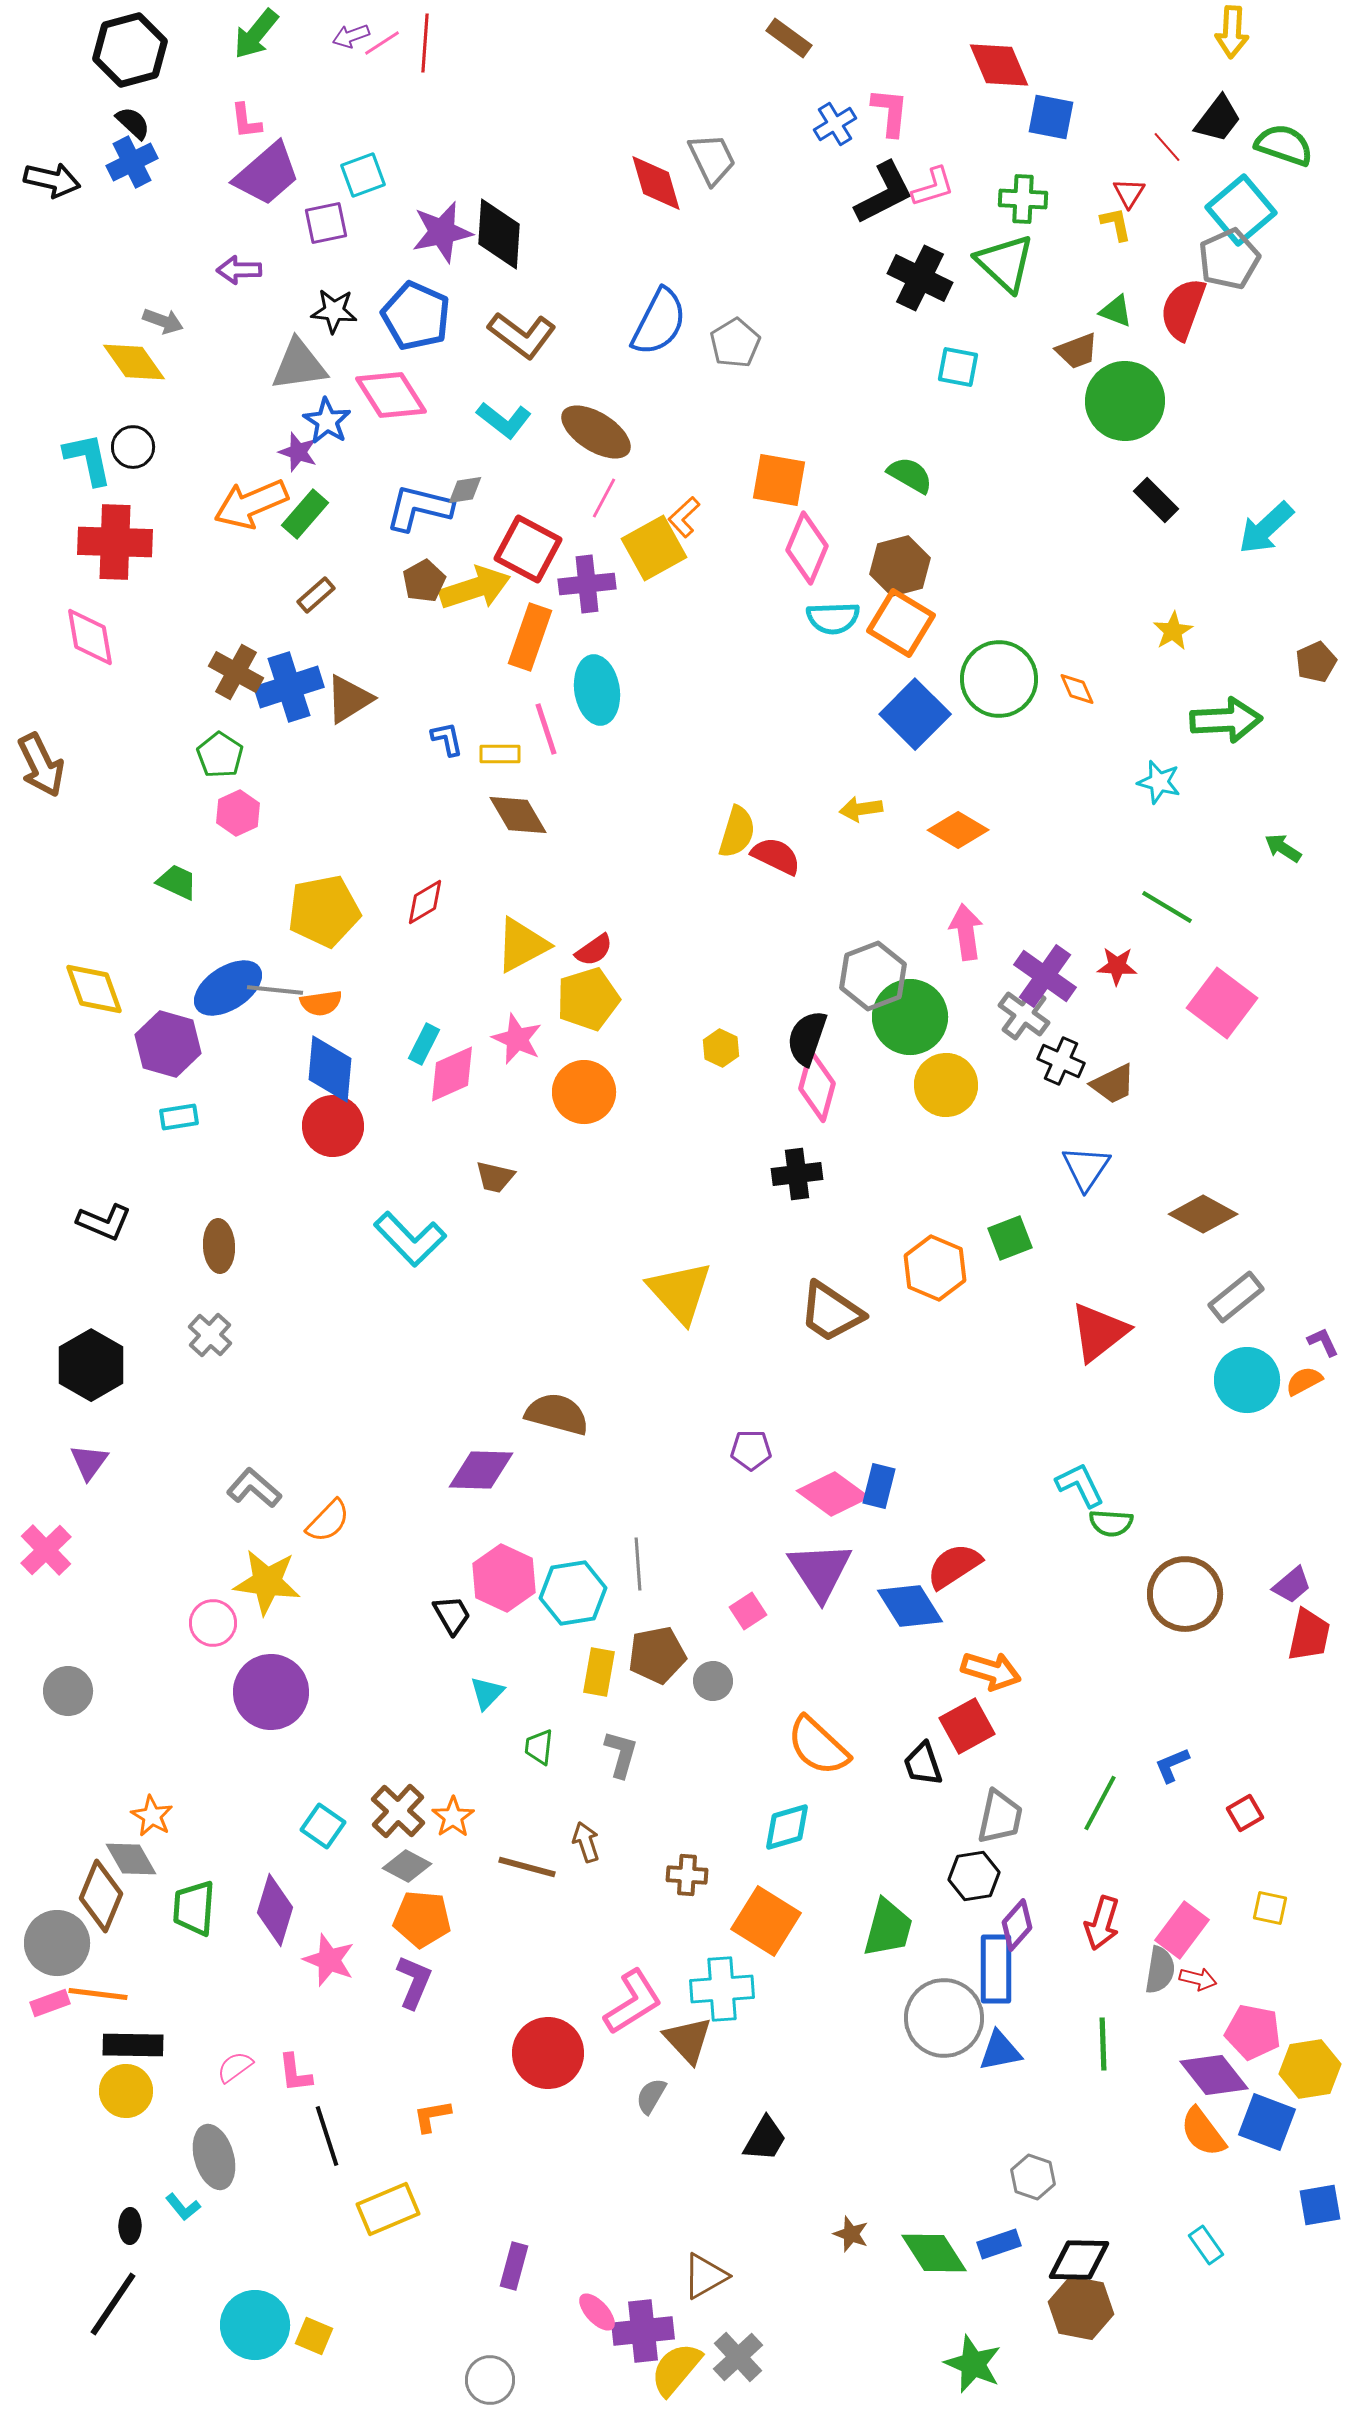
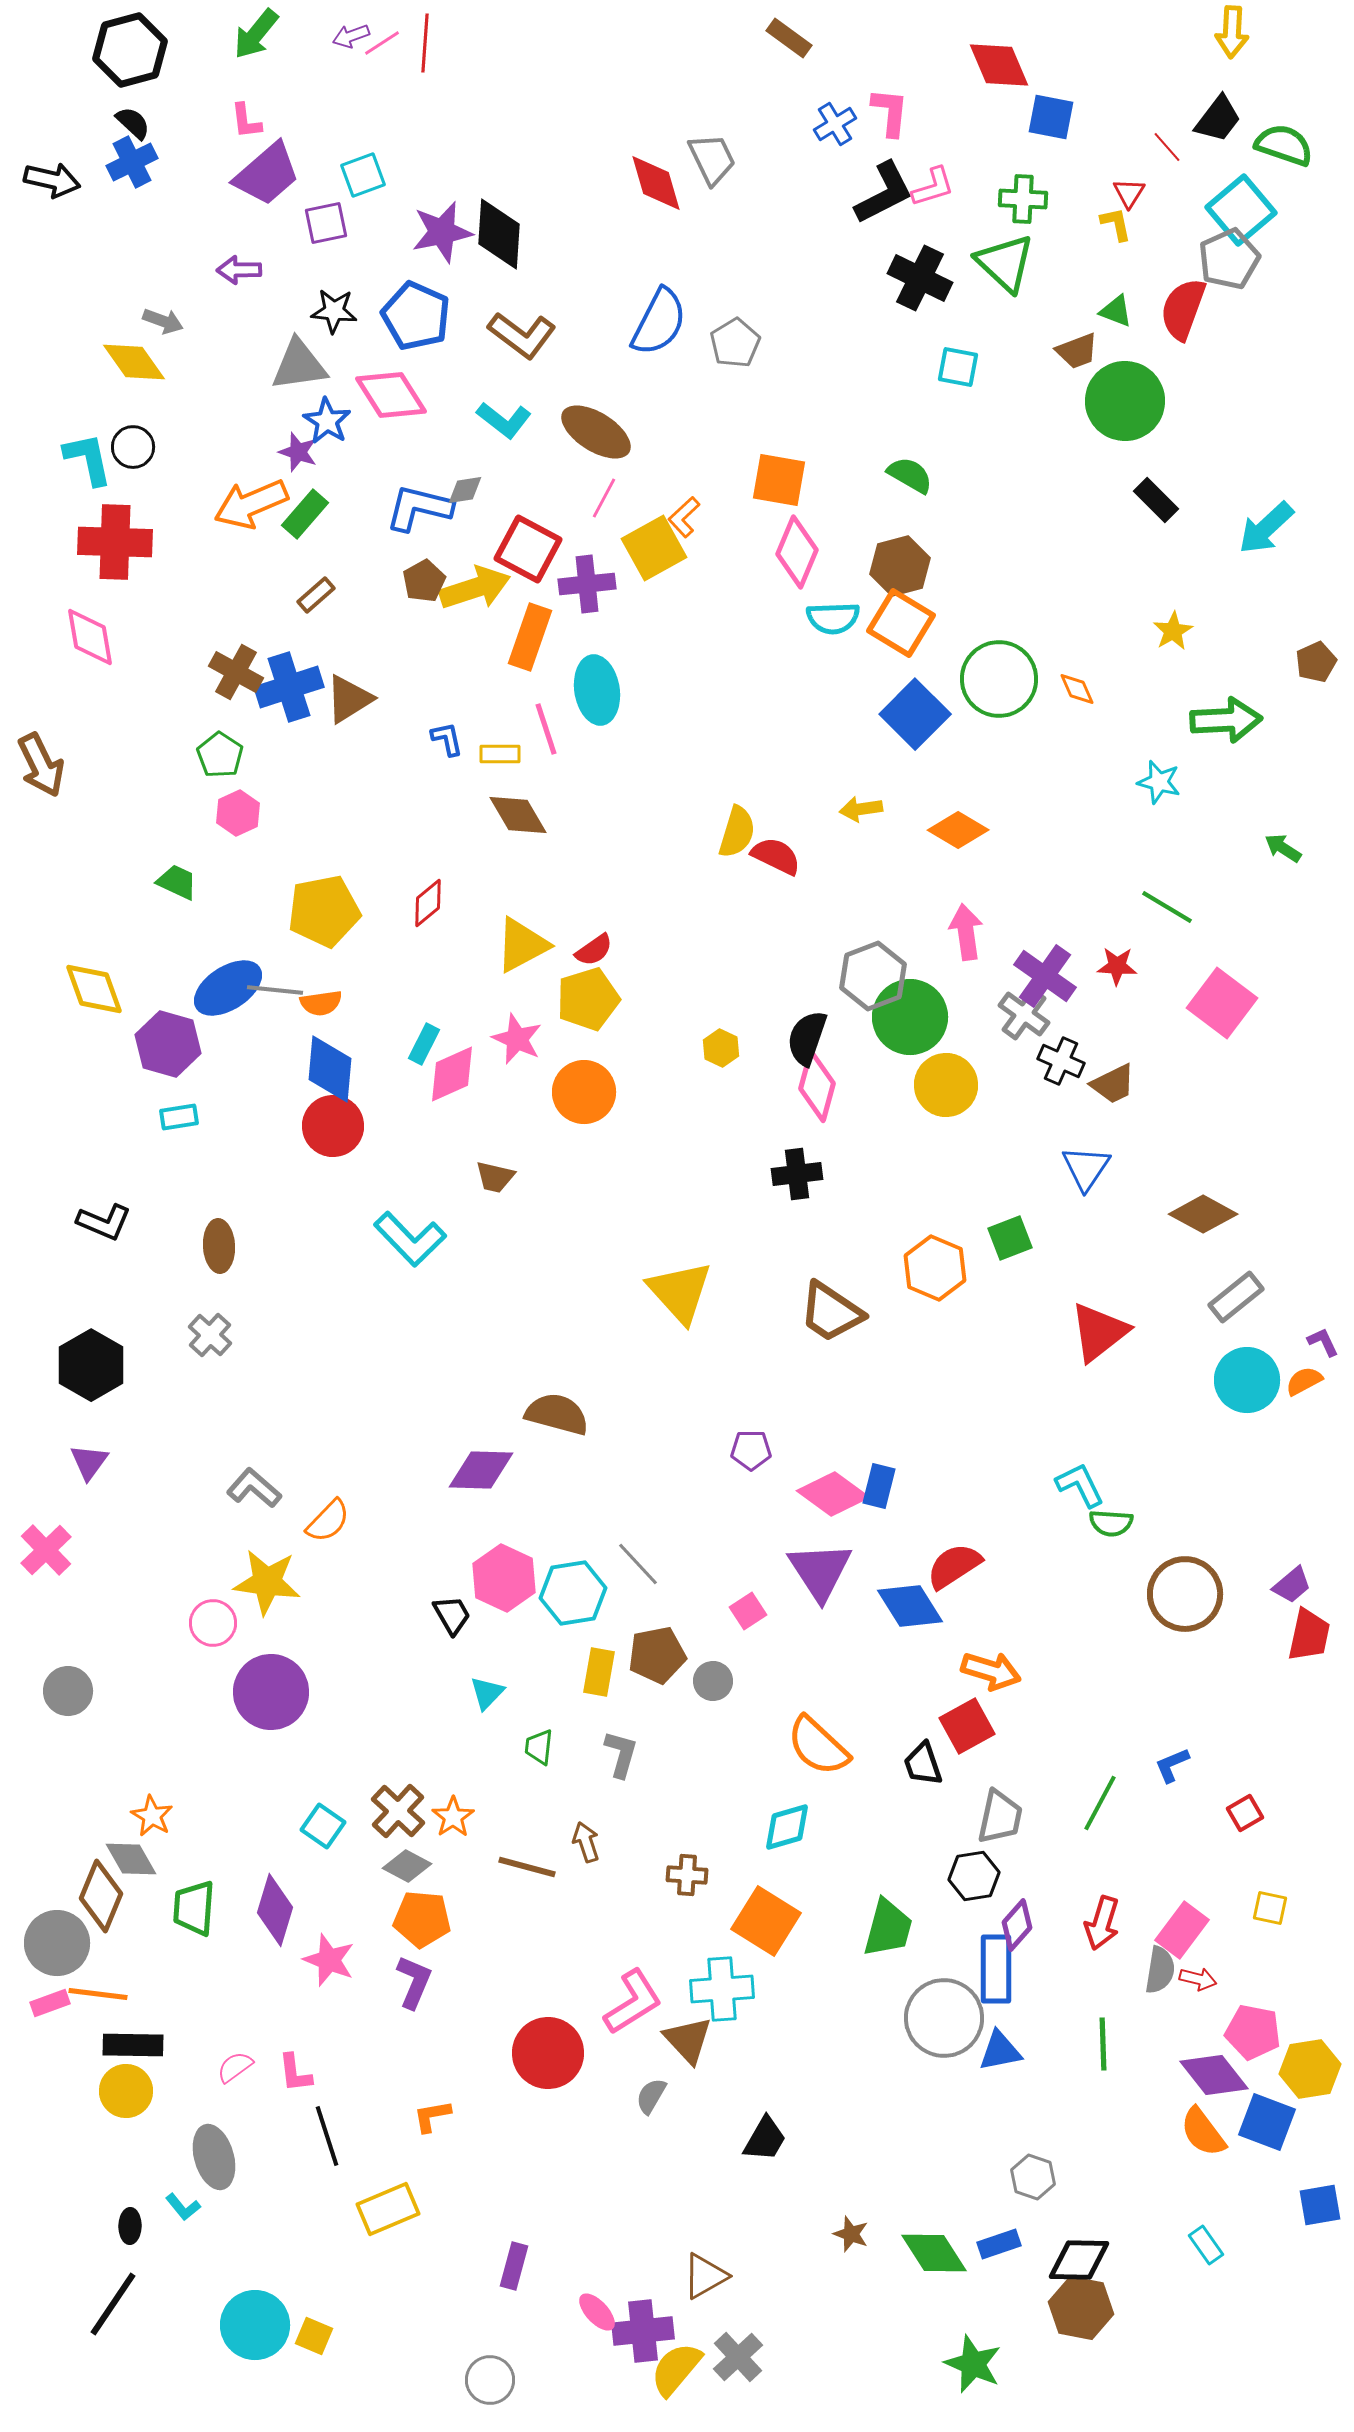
pink diamond at (807, 548): moved 10 px left, 4 px down
red diamond at (425, 902): moved 3 px right, 1 px down; rotated 9 degrees counterclockwise
gray line at (638, 1564): rotated 39 degrees counterclockwise
